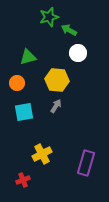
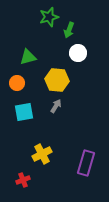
green arrow: rotated 98 degrees counterclockwise
